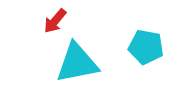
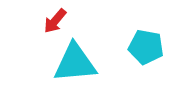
cyan triangle: moved 2 px left; rotated 6 degrees clockwise
